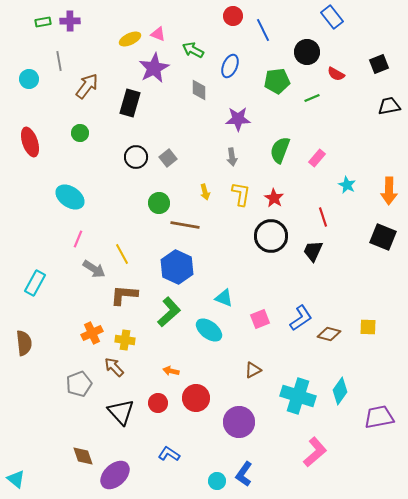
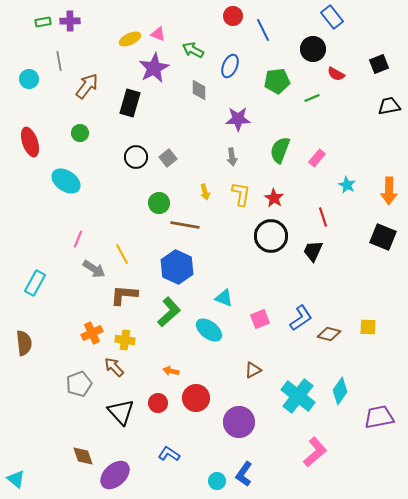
black circle at (307, 52): moved 6 px right, 3 px up
cyan ellipse at (70, 197): moved 4 px left, 16 px up
cyan cross at (298, 396): rotated 20 degrees clockwise
